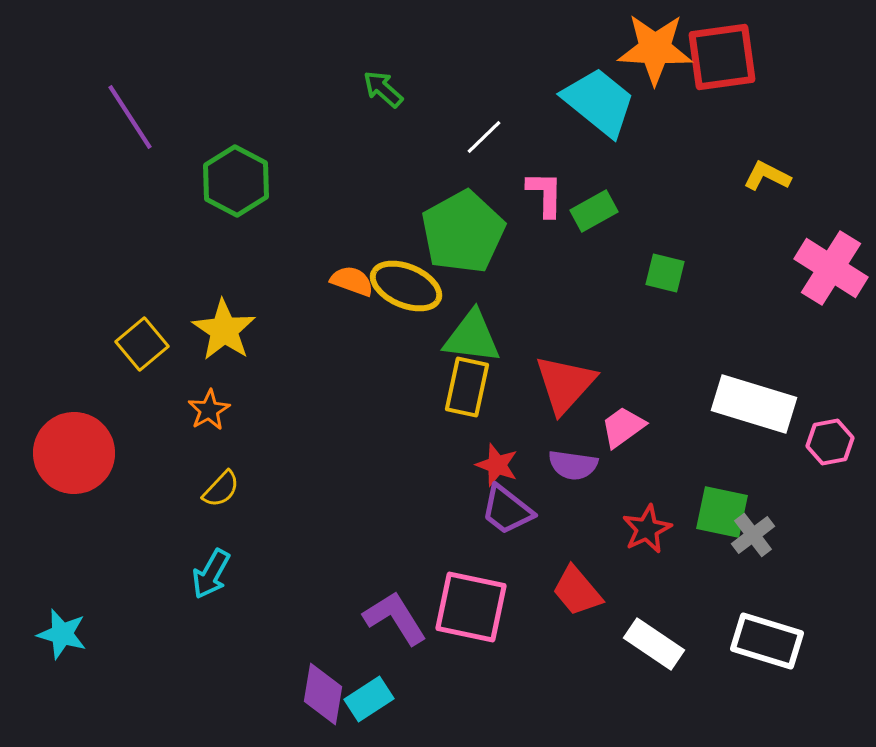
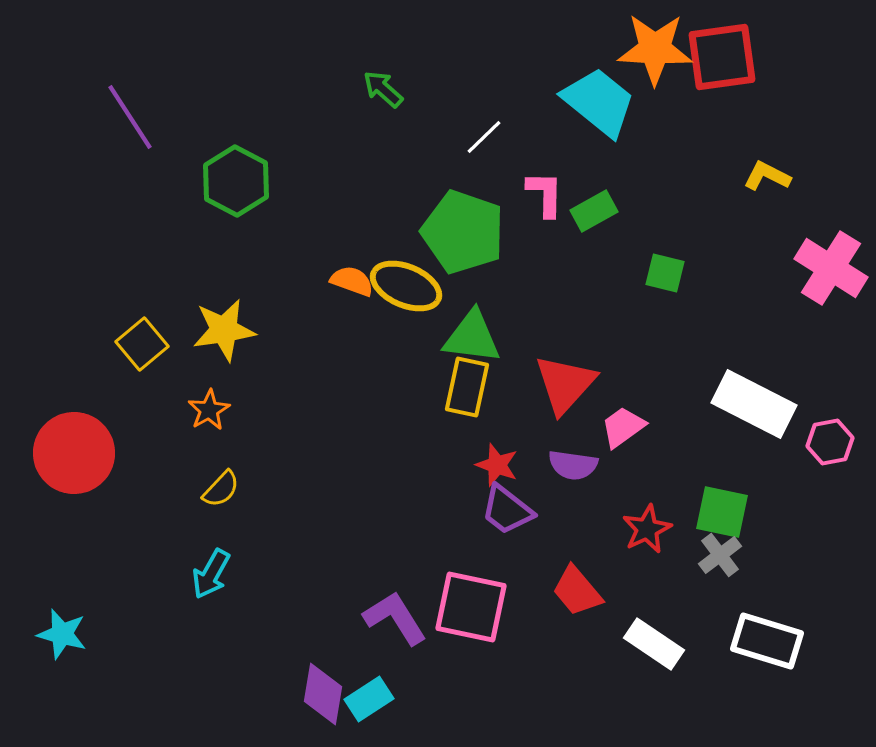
green pentagon at (463, 232): rotated 24 degrees counterclockwise
yellow star at (224, 330): rotated 30 degrees clockwise
white rectangle at (754, 404): rotated 10 degrees clockwise
gray cross at (753, 535): moved 33 px left, 20 px down
